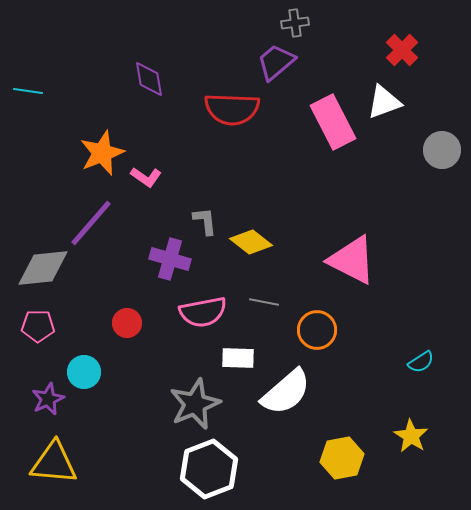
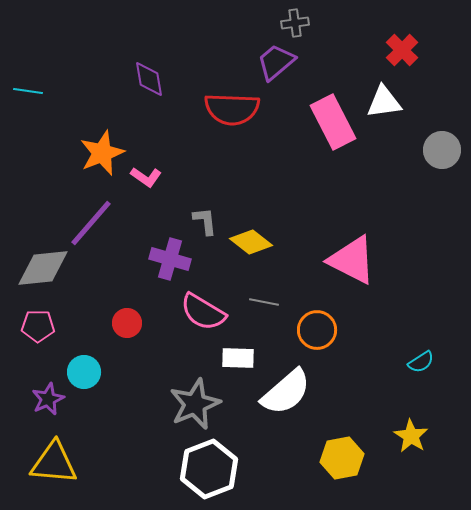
white triangle: rotated 12 degrees clockwise
pink semicircle: rotated 42 degrees clockwise
